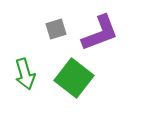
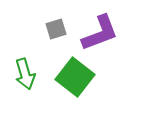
green square: moved 1 px right, 1 px up
